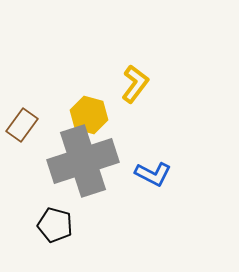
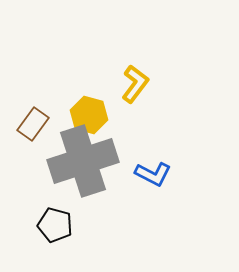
brown rectangle: moved 11 px right, 1 px up
